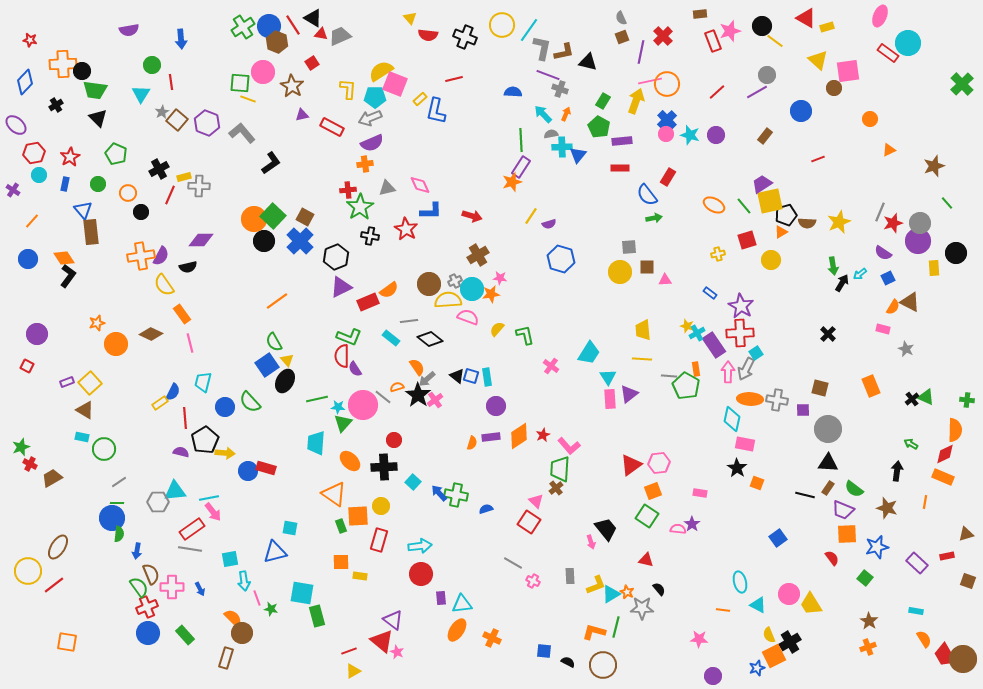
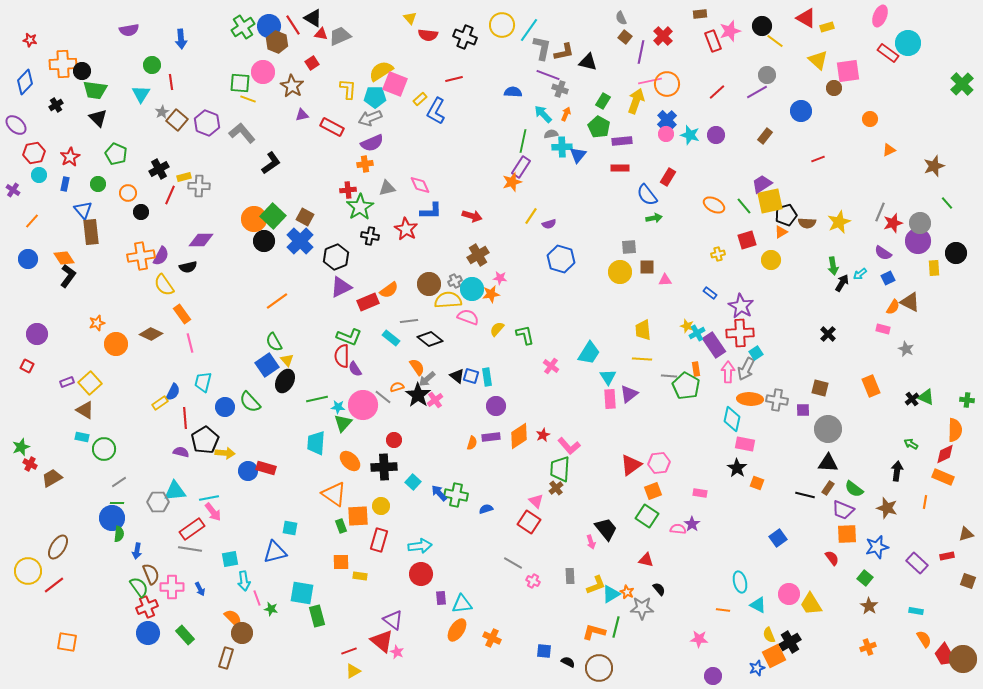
brown square at (622, 37): moved 3 px right; rotated 32 degrees counterclockwise
blue L-shape at (436, 111): rotated 16 degrees clockwise
green line at (521, 140): moved 2 px right, 1 px down; rotated 15 degrees clockwise
brown star at (869, 621): moved 15 px up
brown circle at (603, 665): moved 4 px left, 3 px down
